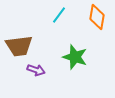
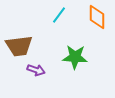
orange diamond: rotated 10 degrees counterclockwise
green star: rotated 15 degrees counterclockwise
